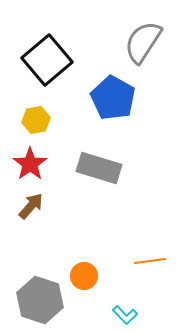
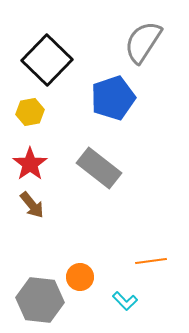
black square: rotated 6 degrees counterclockwise
blue pentagon: rotated 24 degrees clockwise
yellow hexagon: moved 6 px left, 8 px up
gray rectangle: rotated 21 degrees clockwise
brown arrow: moved 1 px right, 1 px up; rotated 100 degrees clockwise
orange line: moved 1 px right
orange circle: moved 4 px left, 1 px down
gray hexagon: rotated 12 degrees counterclockwise
cyan L-shape: moved 14 px up
